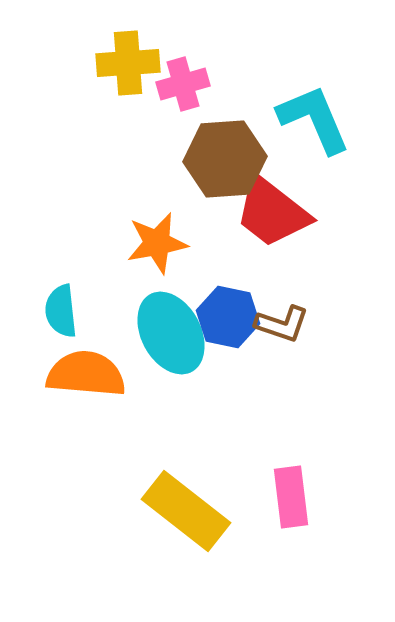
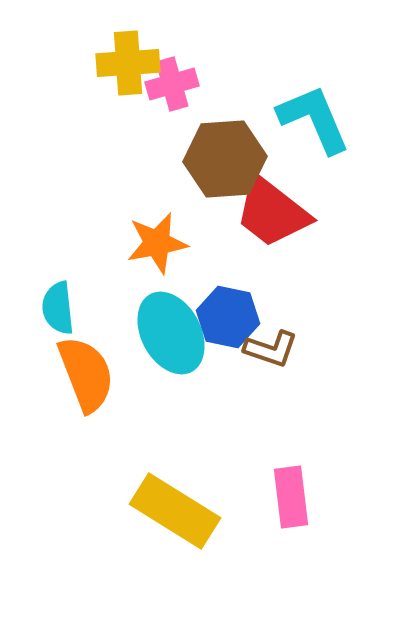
pink cross: moved 11 px left
cyan semicircle: moved 3 px left, 3 px up
brown L-shape: moved 11 px left, 25 px down
orange semicircle: rotated 64 degrees clockwise
yellow rectangle: moved 11 px left; rotated 6 degrees counterclockwise
